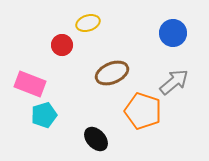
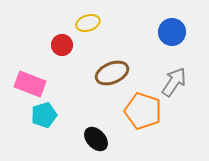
blue circle: moved 1 px left, 1 px up
gray arrow: rotated 16 degrees counterclockwise
